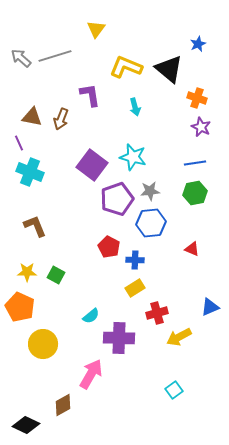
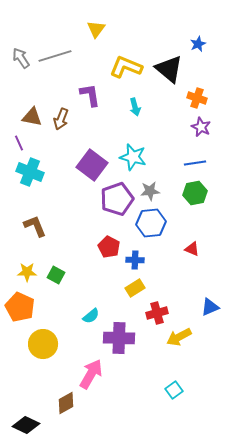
gray arrow: rotated 15 degrees clockwise
brown diamond: moved 3 px right, 2 px up
